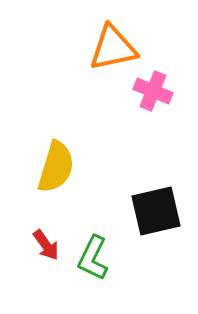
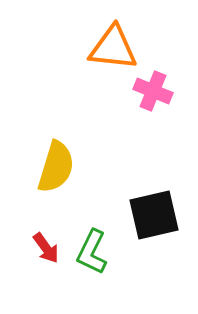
orange triangle: rotated 18 degrees clockwise
black square: moved 2 px left, 4 px down
red arrow: moved 3 px down
green L-shape: moved 1 px left, 6 px up
